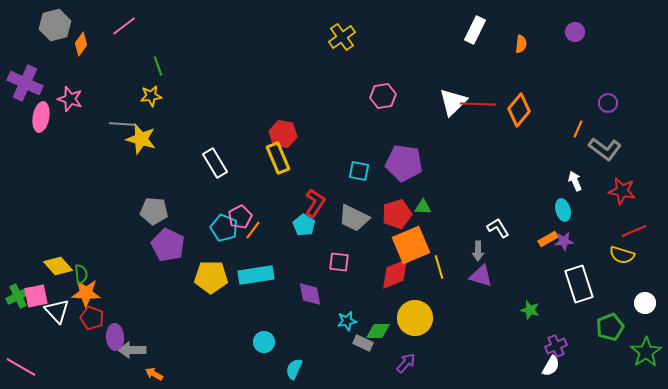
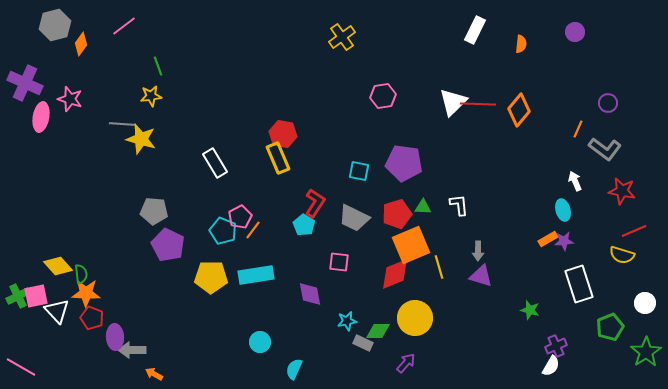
cyan pentagon at (224, 228): moved 1 px left, 3 px down
white L-shape at (498, 228): moved 39 px left, 23 px up; rotated 25 degrees clockwise
cyan circle at (264, 342): moved 4 px left
